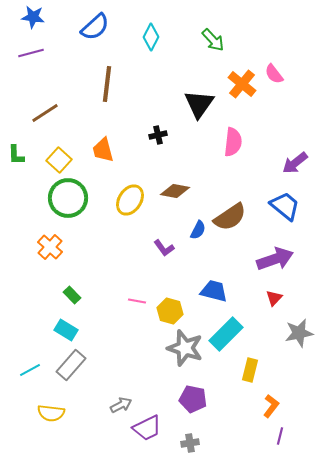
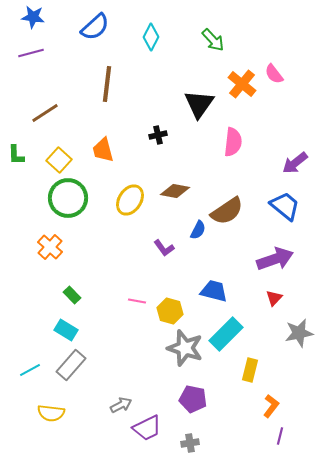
brown semicircle at (230, 217): moved 3 px left, 6 px up
